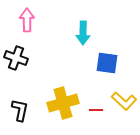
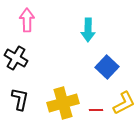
cyan arrow: moved 5 px right, 3 px up
black cross: rotated 10 degrees clockwise
blue square: moved 4 px down; rotated 35 degrees clockwise
yellow L-shape: moved 2 px down; rotated 70 degrees counterclockwise
black L-shape: moved 11 px up
